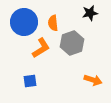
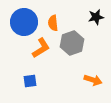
black star: moved 6 px right, 4 px down
